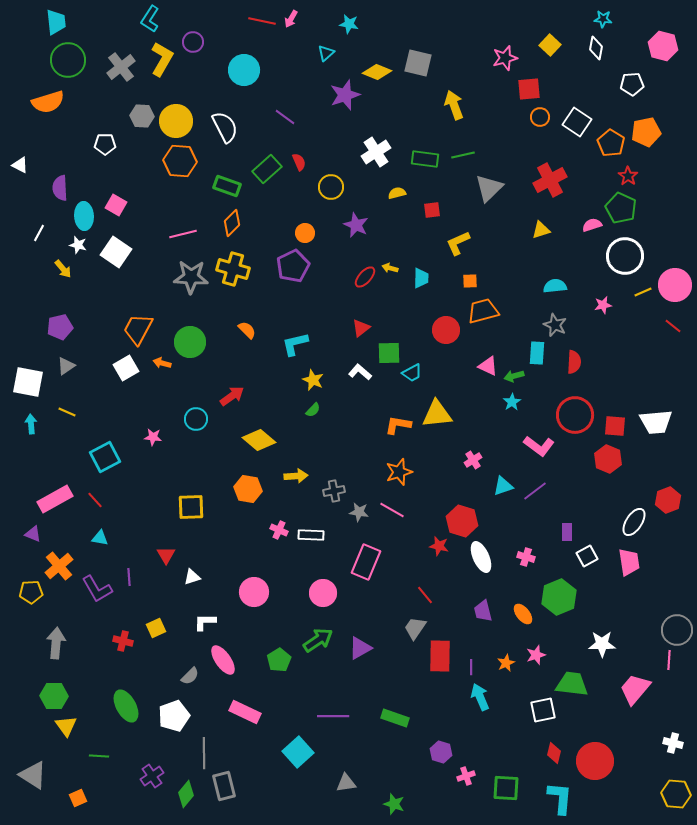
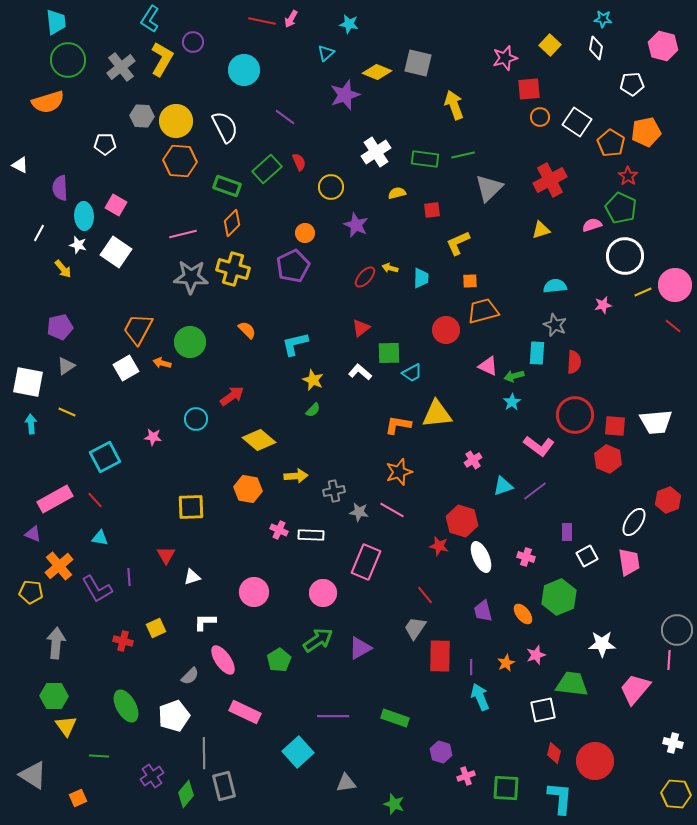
yellow pentagon at (31, 592): rotated 10 degrees clockwise
